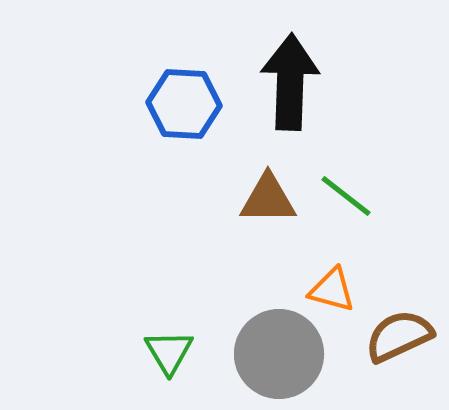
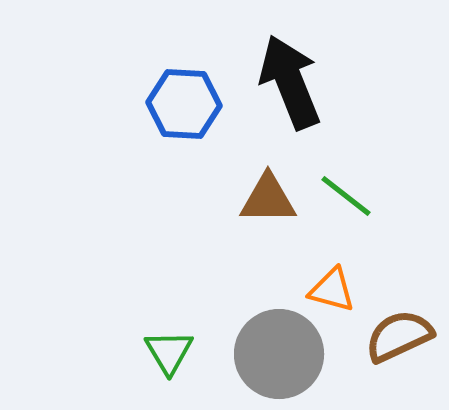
black arrow: rotated 24 degrees counterclockwise
